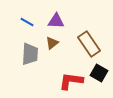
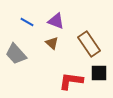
purple triangle: rotated 18 degrees clockwise
brown triangle: rotated 40 degrees counterclockwise
gray trapezoid: moved 14 px left; rotated 135 degrees clockwise
black square: rotated 30 degrees counterclockwise
